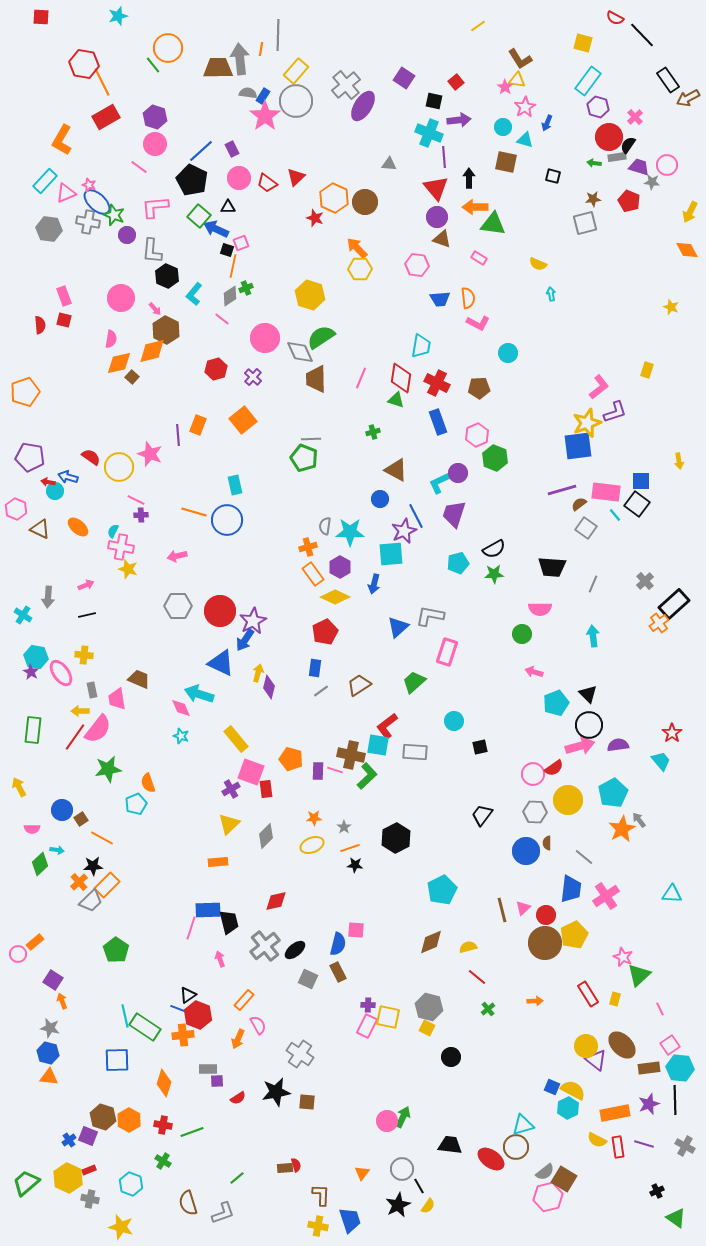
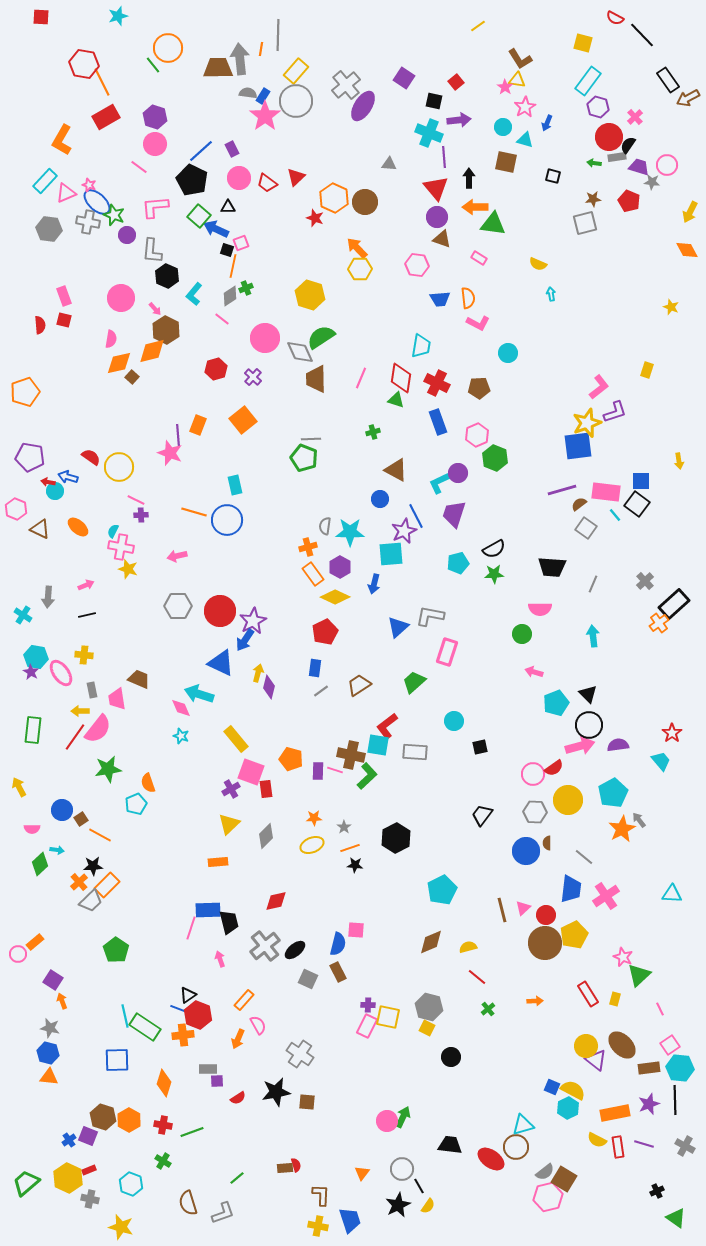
pink star at (150, 454): moved 20 px right, 1 px up
orange line at (102, 838): moved 2 px left, 3 px up
